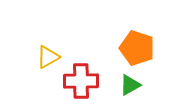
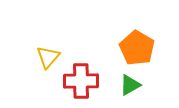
orange pentagon: rotated 12 degrees clockwise
yellow triangle: rotated 20 degrees counterclockwise
